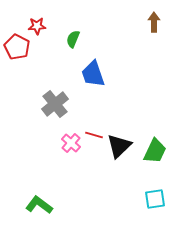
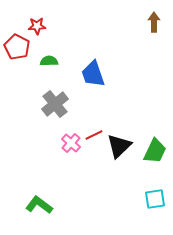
green semicircle: moved 24 px left, 22 px down; rotated 66 degrees clockwise
red line: rotated 42 degrees counterclockwise
